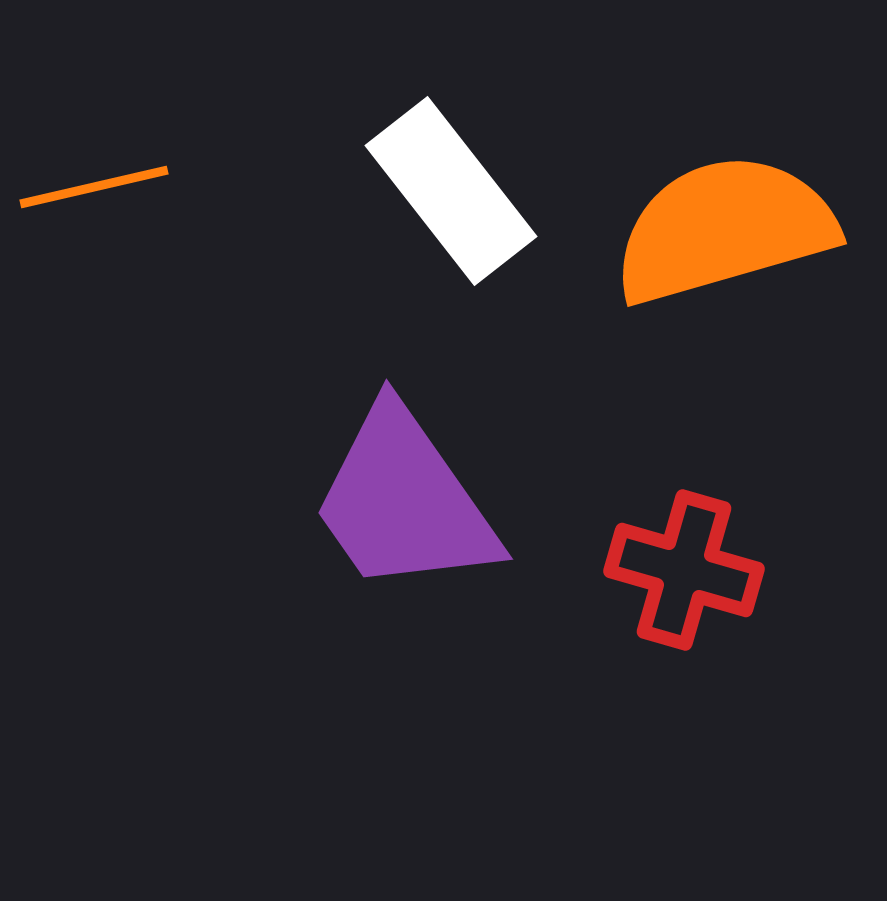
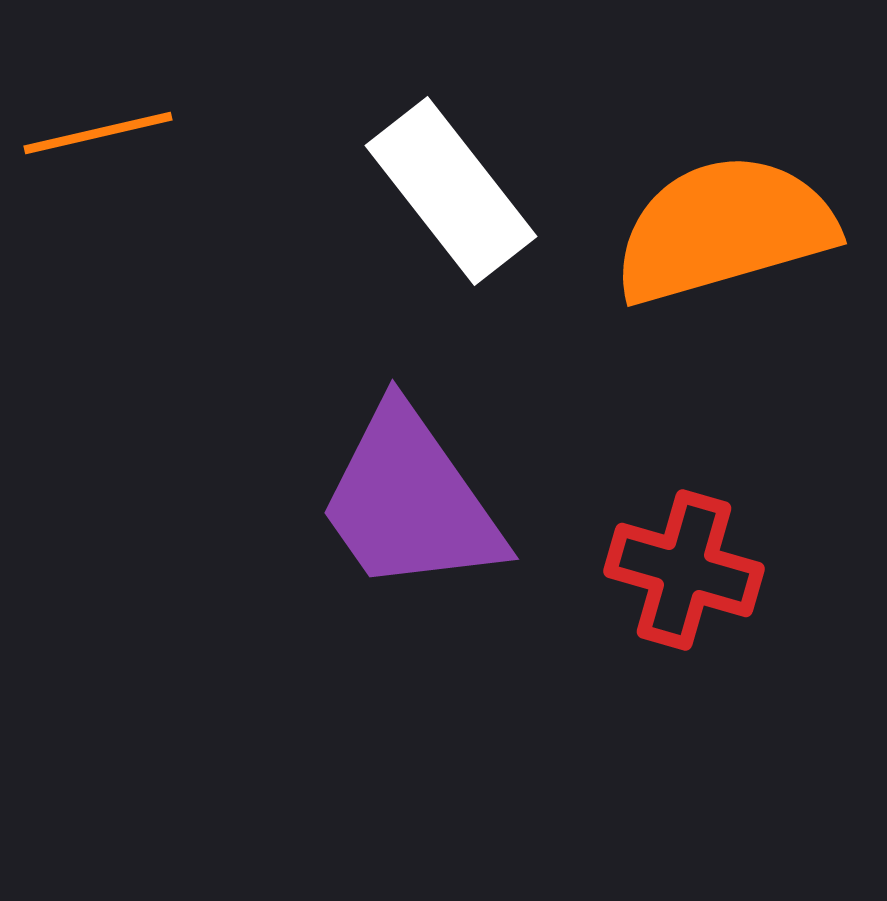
orange line: moved 4 px right, 54 px up
purple trapezoid: moved 6 px right
